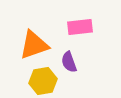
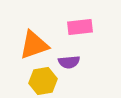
purple semicircle: rotated 75 degrees counterclockwise
